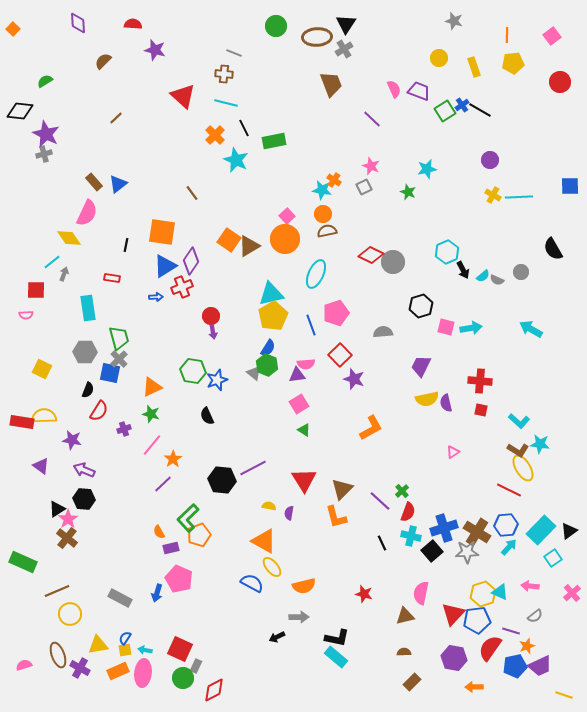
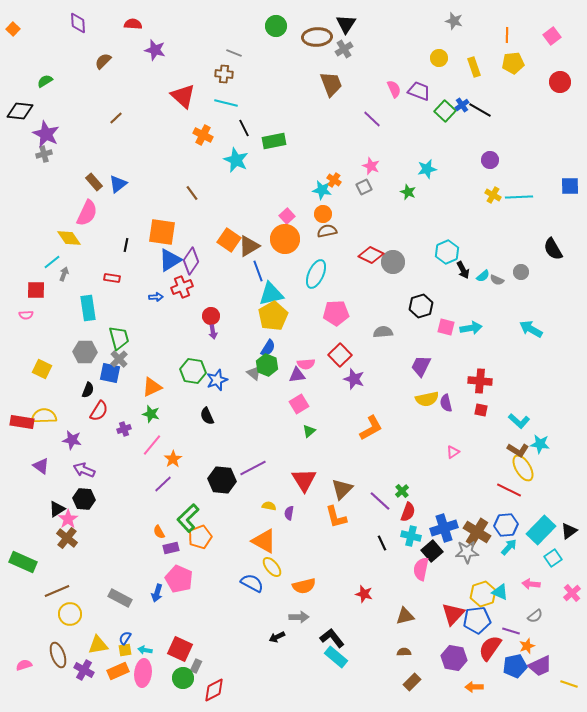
green square at (445, 111): rotated 15 degrees counterclockwise
orange cross at (215, 135): moved 12 px left; rotated 18 degrees counterclockwise
blue triangle at (165, 266): moved 5 px right, 6 px up
pink pentagon at (336, 313): rotated 15 degrees clockwise
blue line at (311, 325): moved 53 px left, 54 px up
green triangle at (304, 430): moved 5 px right, 1 px down; rotated 48 degrees clockwise
orange pentagon at (199, 535): moved 1 px right, 2 px down
pink arrow at (530, 586): moved 1 px right, 2 px up
pink semicircle at (421, 593): moved 24 px up
black L-shape at (337, 638): moved 5 px left; rotated 140 degrees counterclockwise
purple cross at (80, 668): moved 4 px right, 2 px down
yellow line at (564, 695): moved 5 px right, 11 px up
